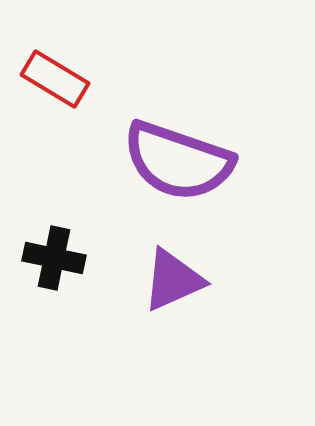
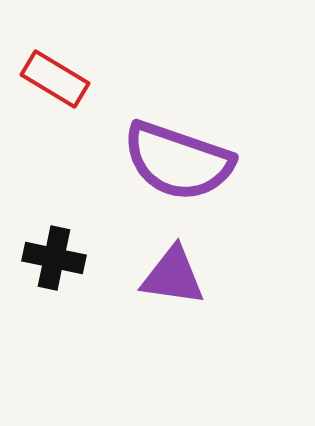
purple triangle: moved 4 px up; rotated 32 degrees clockwise
